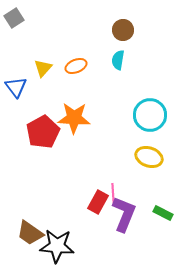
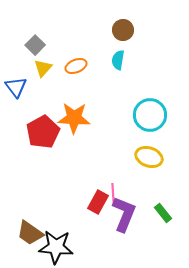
gray square: moved 21 px right, 27 px down; rotated 12 degrees counterclockwise
green rectangle: rotated 24 degrees clockwise
black star: moved 1 px left, 1 px down
